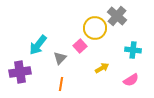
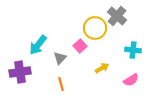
orange line: rotated 24 degrees counterclockwise
